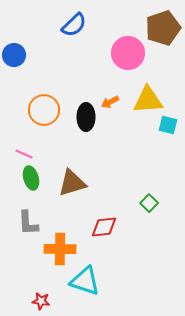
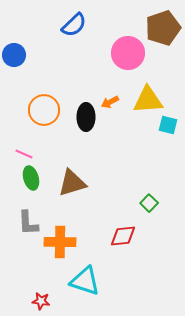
red diamond: moved 19 px right, 9 px down
orange cross: moved 7 px up
